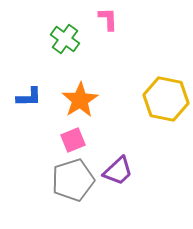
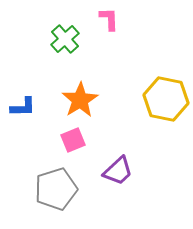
pink L-shape: moved 1 px right
green cross: rotated 12 degrees clockwise
blue L-shape: moved 6 px left, 10 px down
gray pentagon: moved 17 px left, 9 px down
